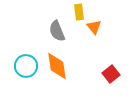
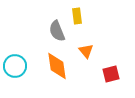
yellow rectangle: moved 2 px left, 4 px down
orange triangle: moved 8 px left, 24 px down
cyan circle: moved 11 px left
red square: rotated 24 degrees clockwise
